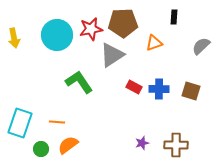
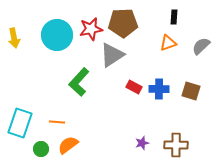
orange triangle: moved 14 px right
green L-shape: rotated 104 degrees counterclockwise
